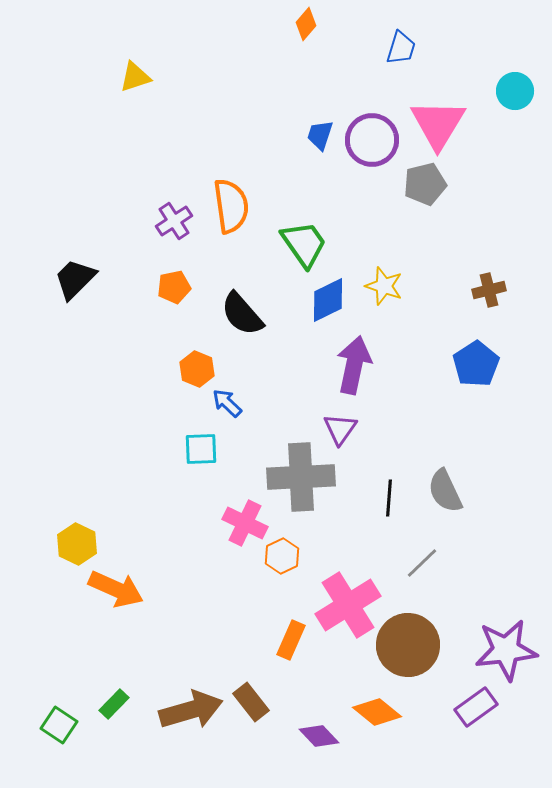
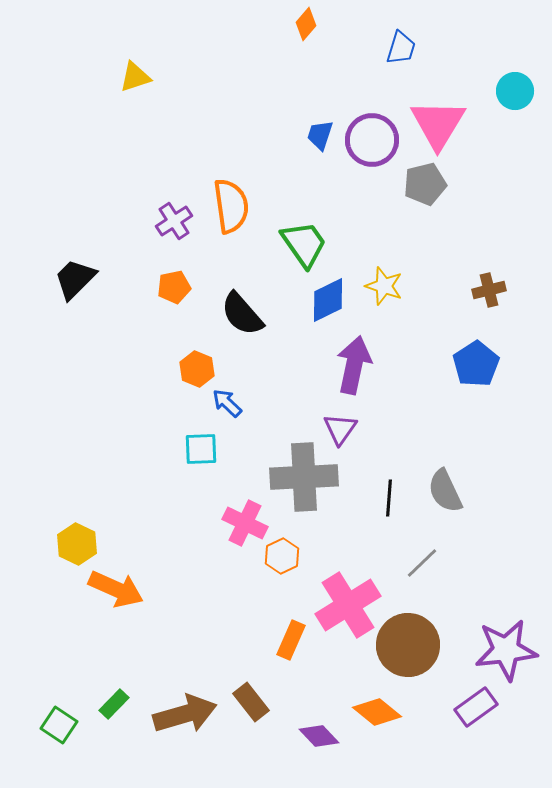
gray cross at (301, 477): moved 3 px right
brown arrow at (191, 710): moved 6 px left, 4 px down
